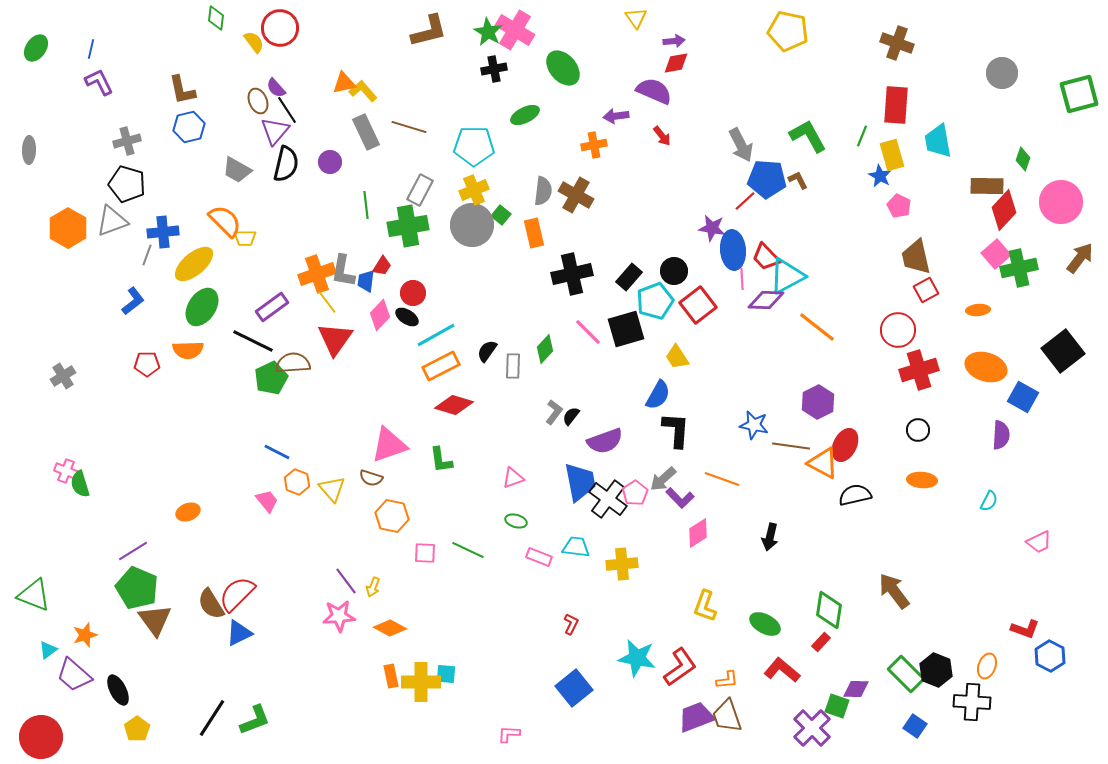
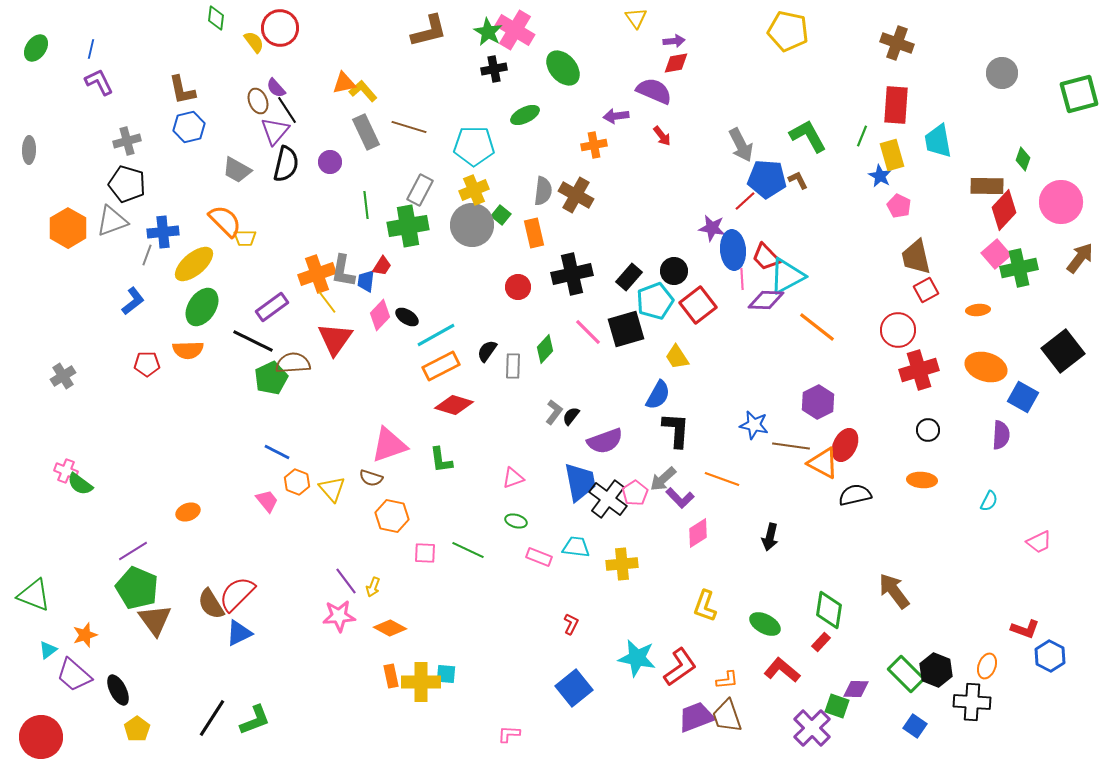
red circle at (413, 293): moved 105 px right, 6 px up
black circle at (918, 430): moved 10 px right
green semicircle at (80, 484): rotated 36 degrees counterclockwise
